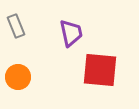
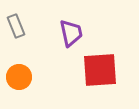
red square: rotated 9 degrees counterclockwise
orange circle: moved 1 px right
